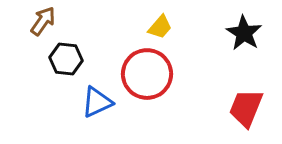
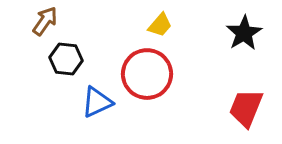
brown arrow: moved 2 px right
yellow trapezoid: moved 2 px up
black star: rotated 9 degrees clockwise
